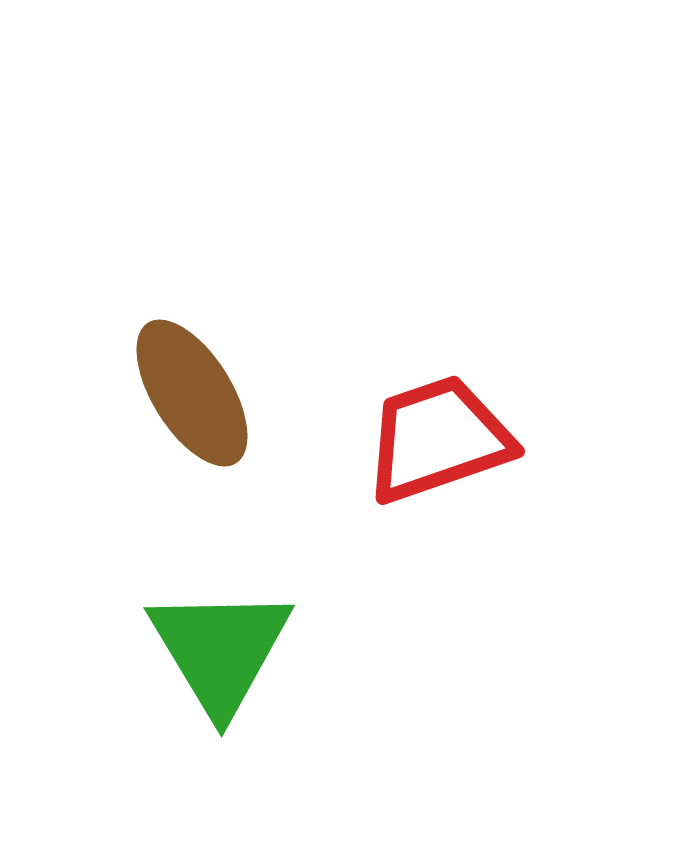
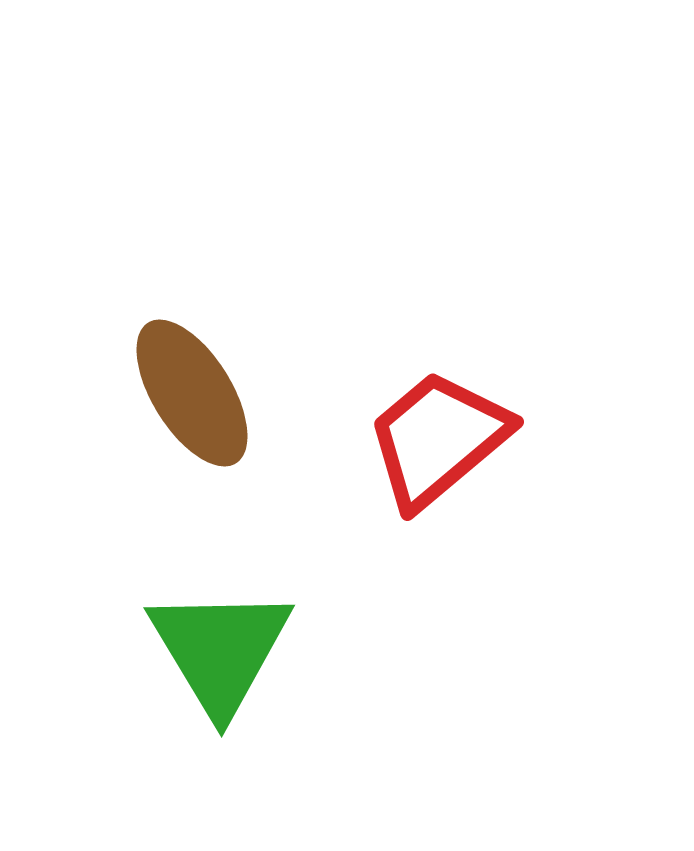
red trapezoid: rotated 21 degrees counterclockwise
